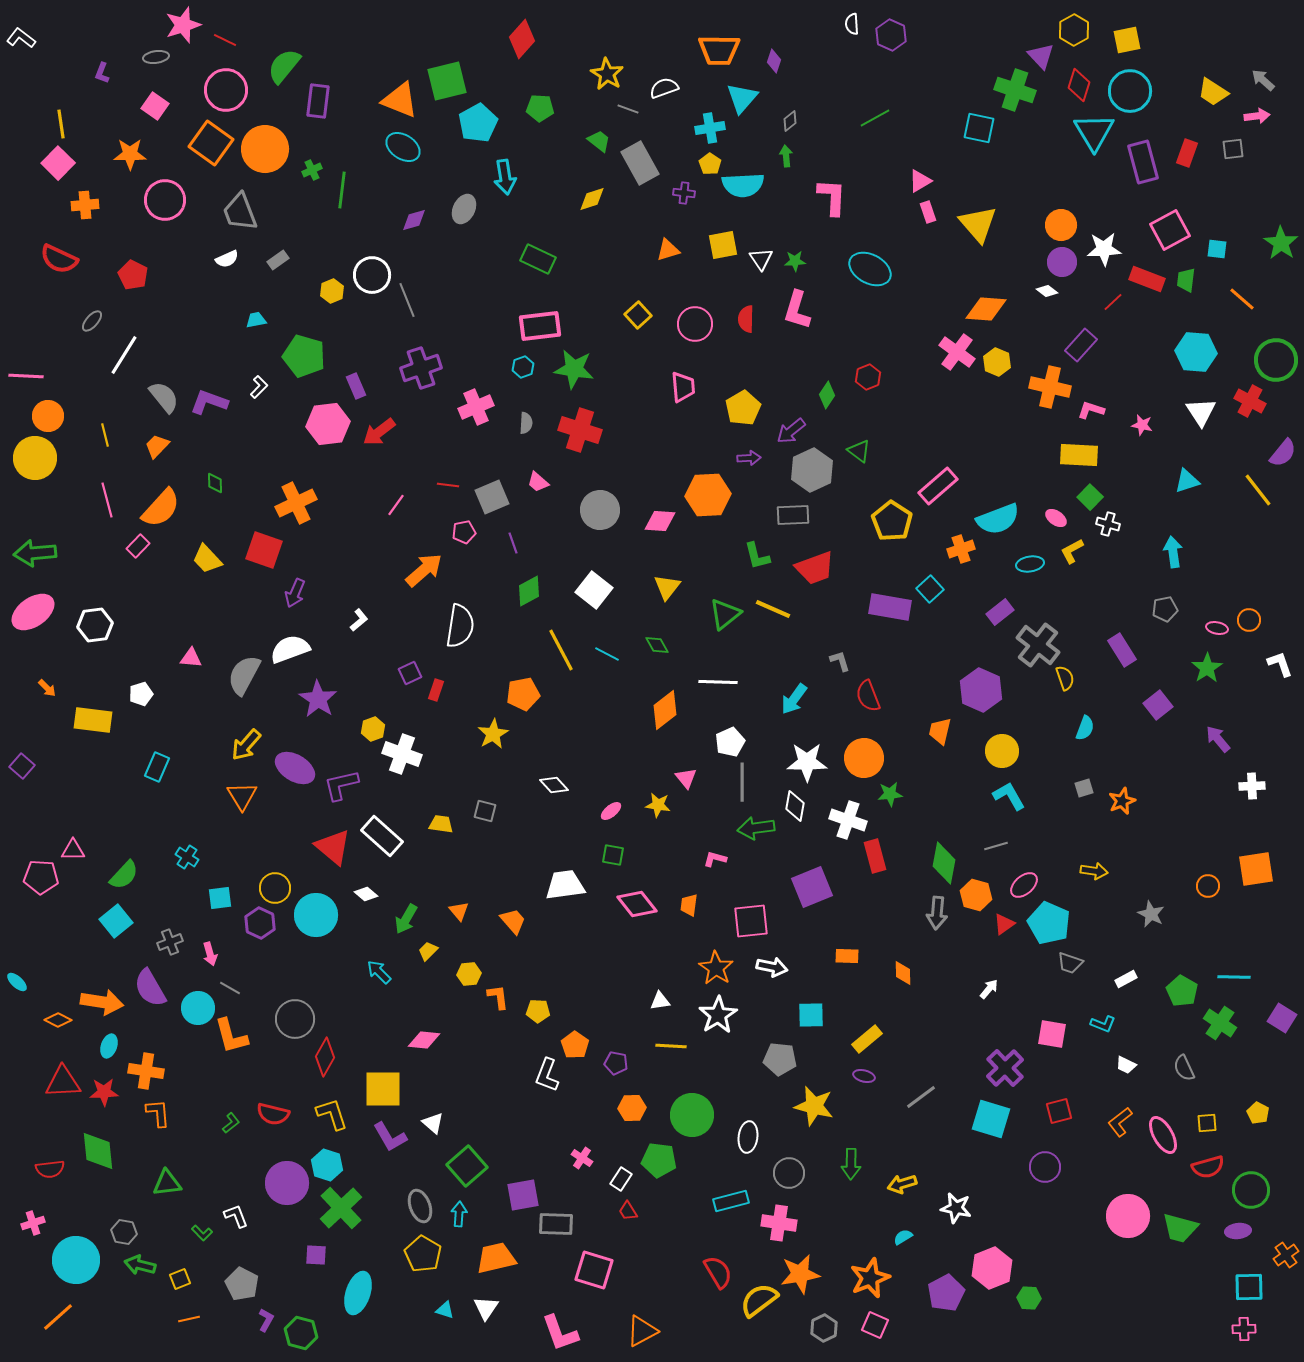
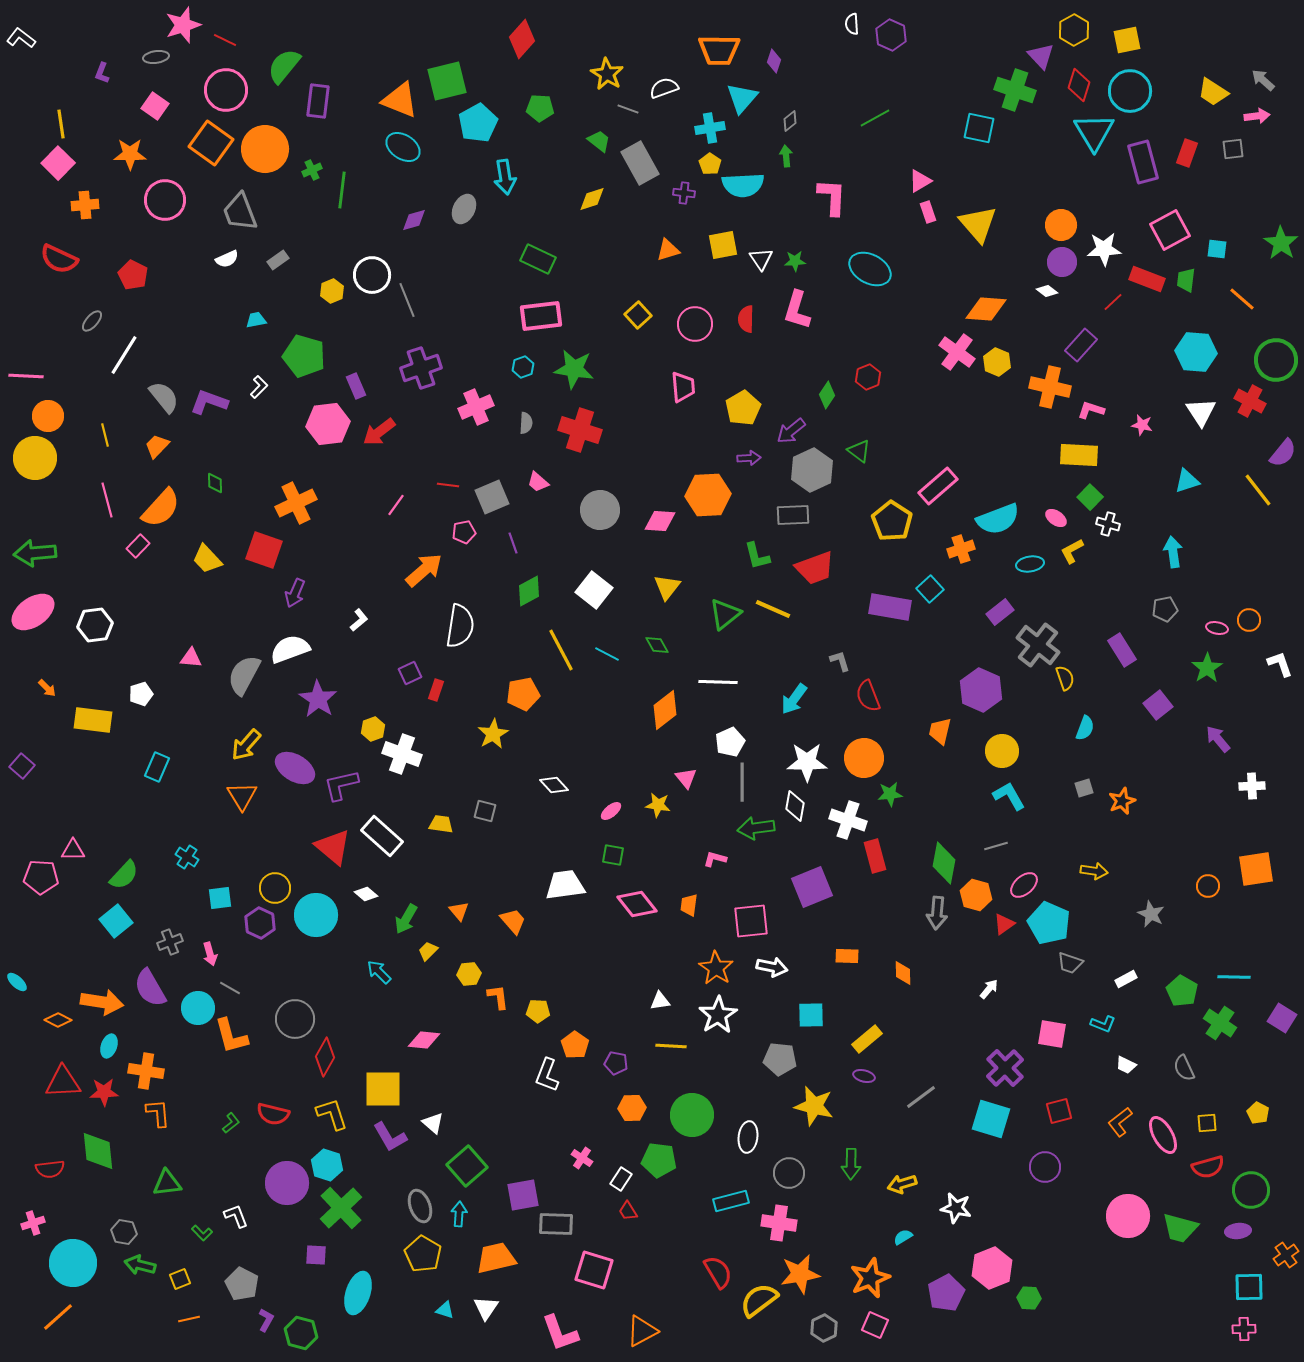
pink rectangle at (540, 326): moved 1 px right, 10 px up
cyan circle at (76, 1260): moved 3 px left, 3 px down
